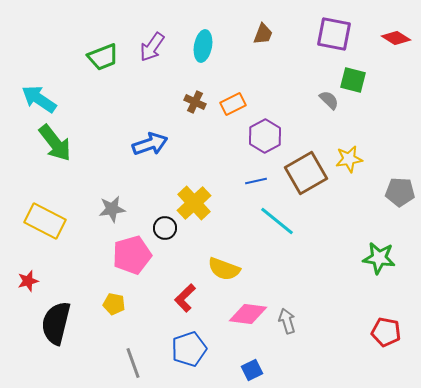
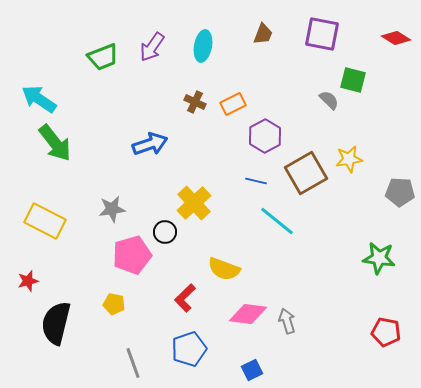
purple square: moved 12 px left
blue line: rotated 25 degrees clockwise
black circle: moved 4 px down
